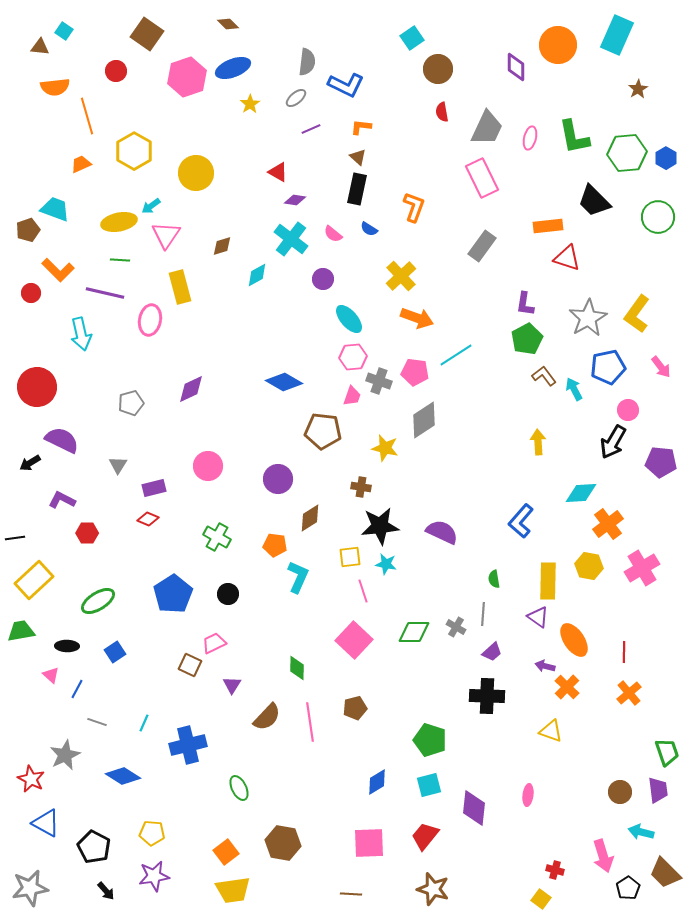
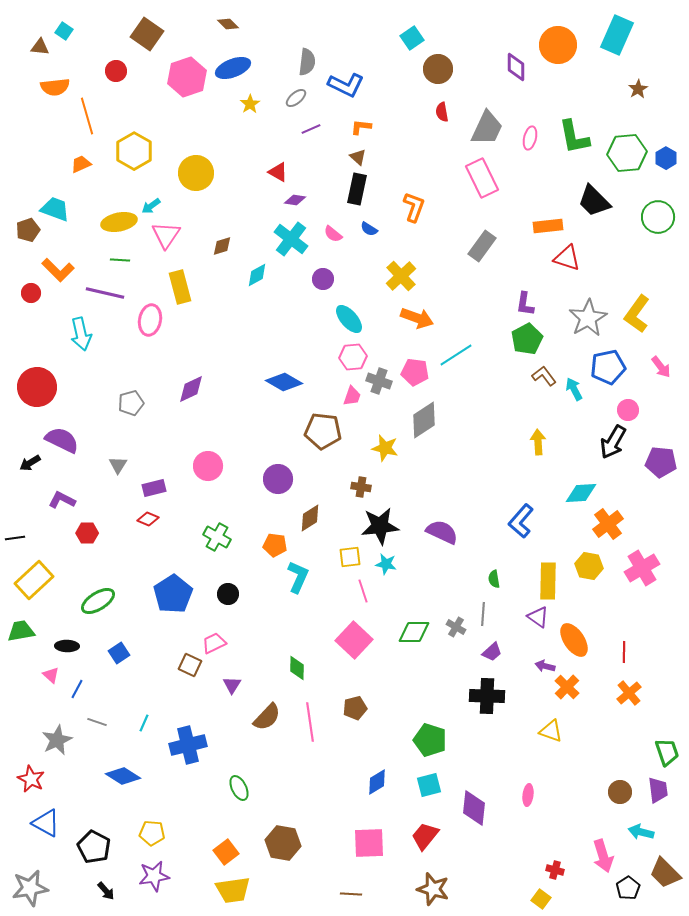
blue square at (115, 652): moved 4 px right, 1 px down
gray star at (65, 755): moved 8 px left, 15 px up
